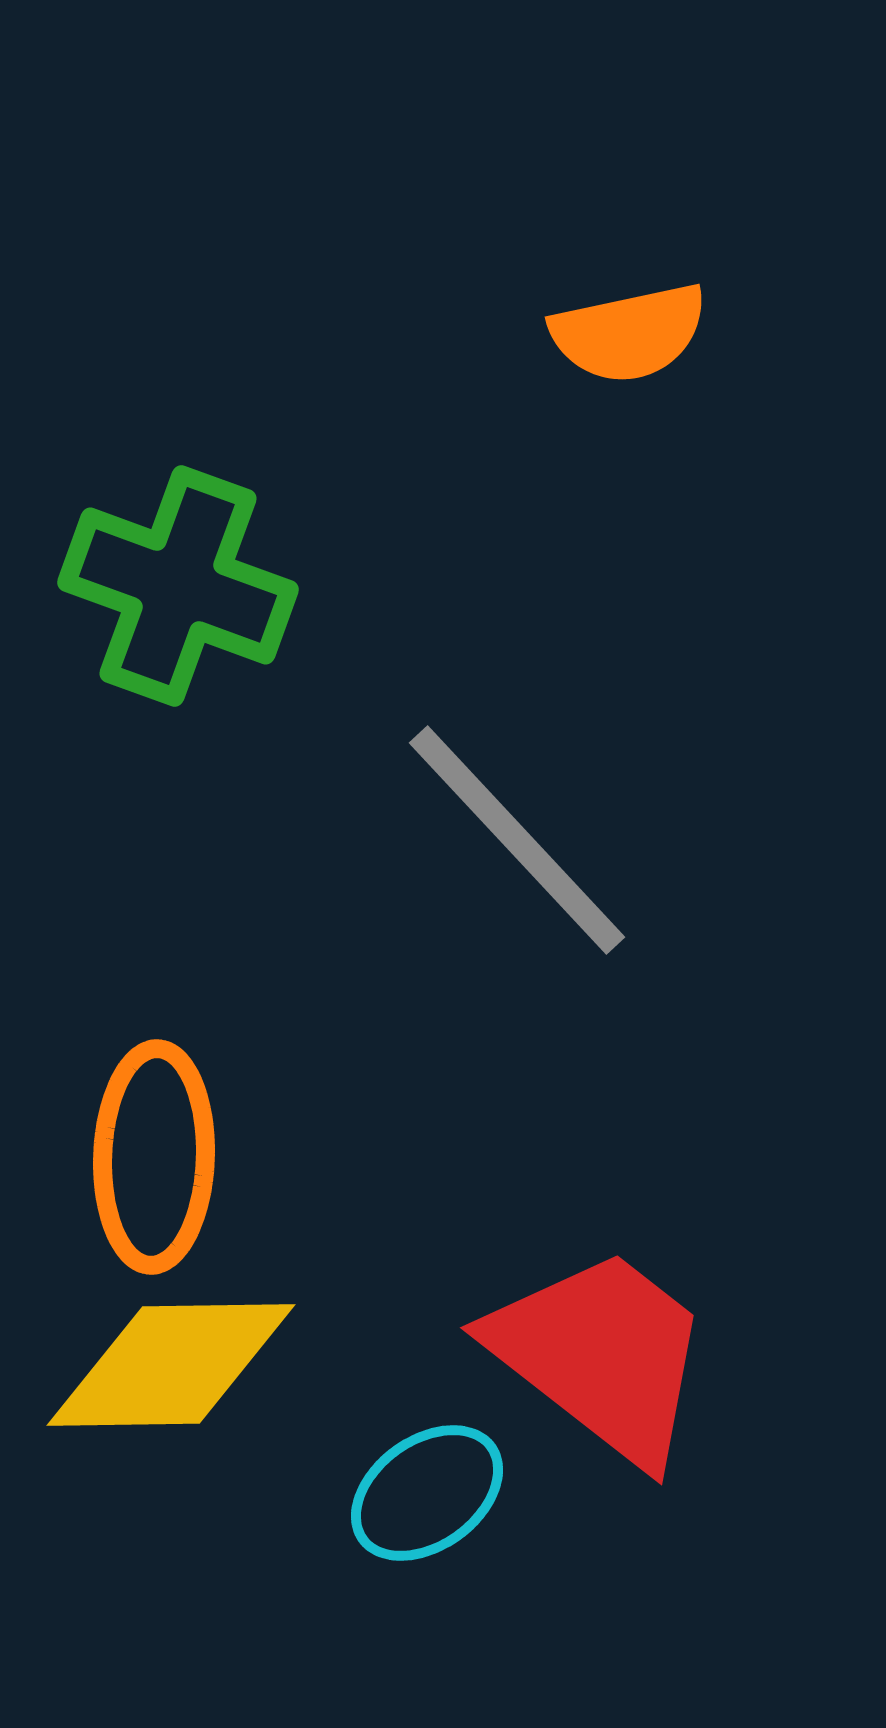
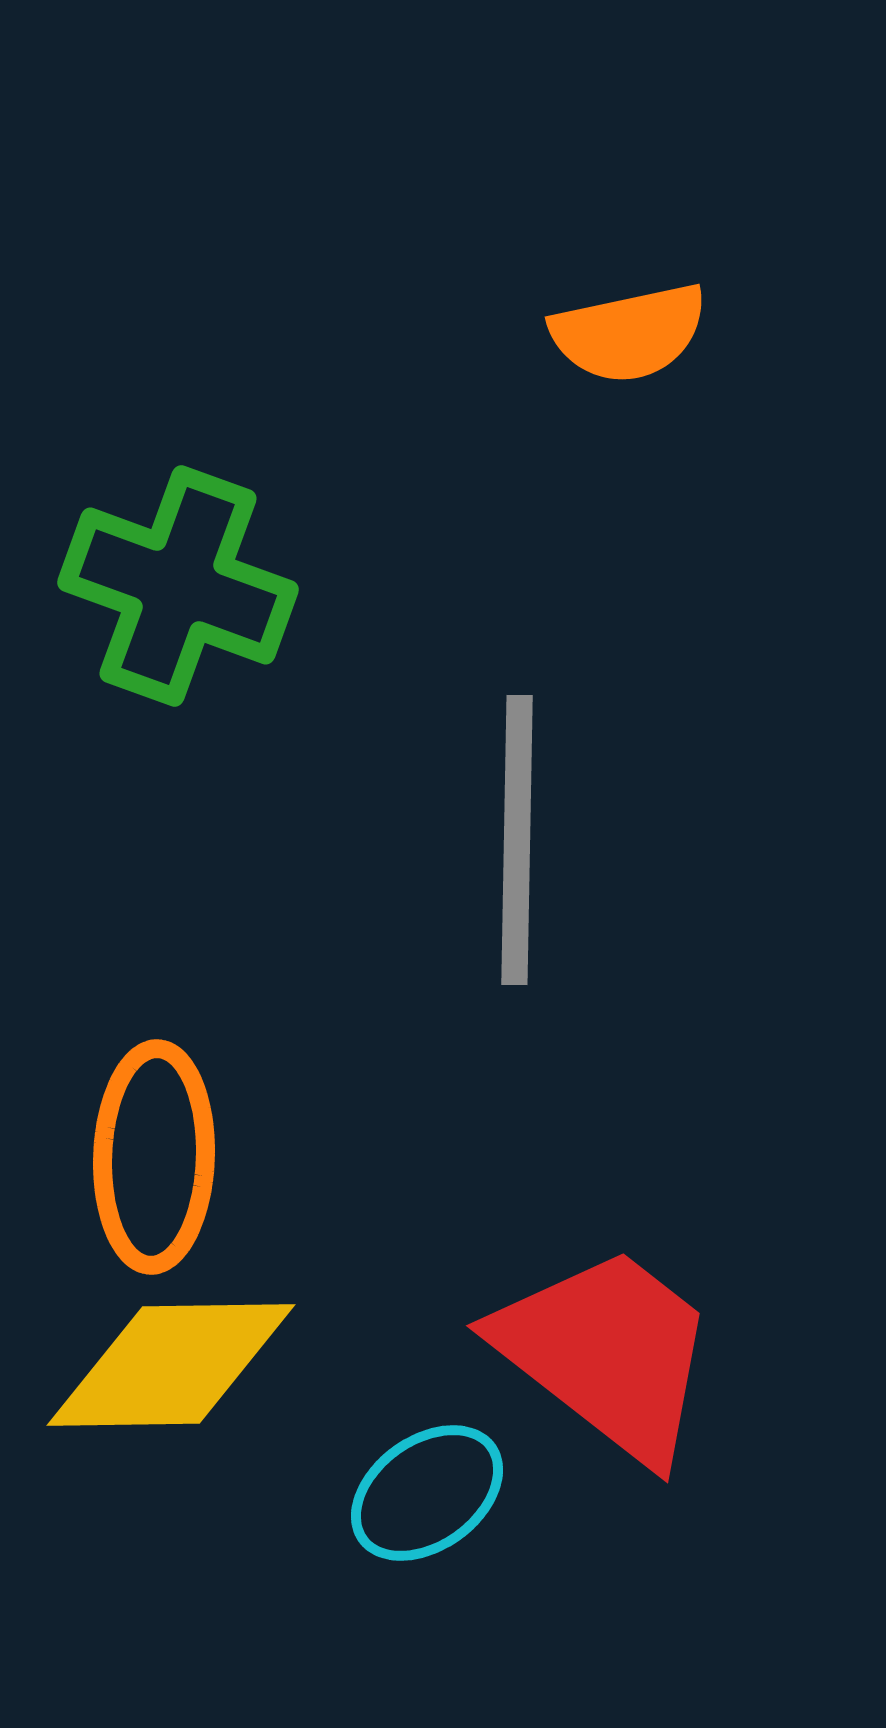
gray line: rotated 44 degrees clockwise
red trapezoid: moved 6 px right, 2 px up
